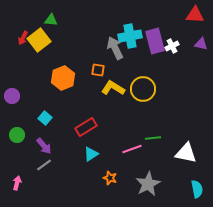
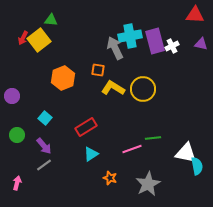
cyan semicircle: moved 23 px up
